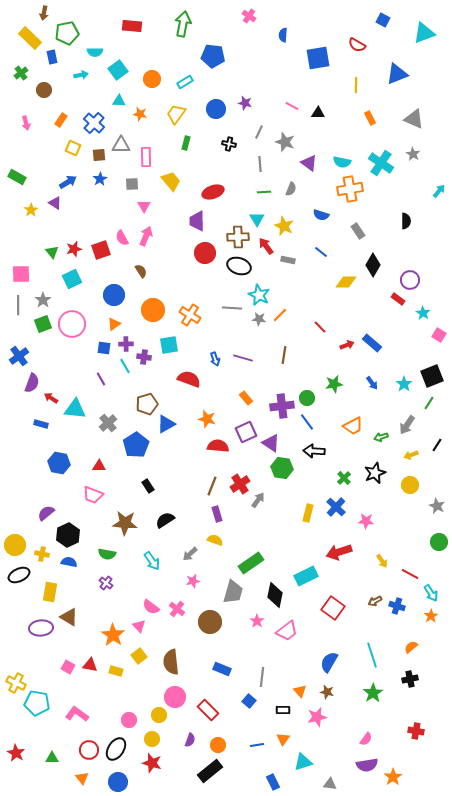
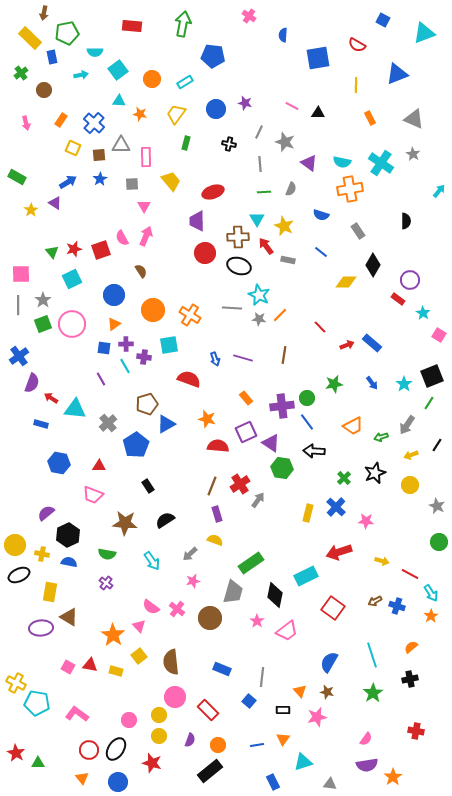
yellow arrow at (382, 561): rotated 40 degrees counterclockwise
brown circle at (210, 622): moved 4 px up
yellow circle at (152, 739): moved 7 px right, 3 px up
green triangle at (52, 758): moved 14 px left, 5 px down
